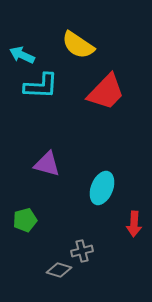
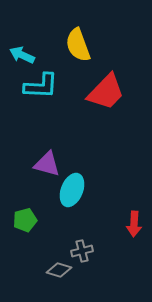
yellow semicircle: rotated 36 degrees clockwise
cyan ellipse: moved 30 px left, 2 px down
